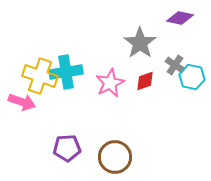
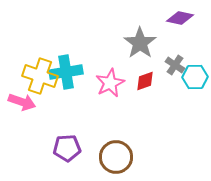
cyan hexagon: moved 3 px right; rotated 15 degrees counterclockwise
brown circle: moved 1 px right
